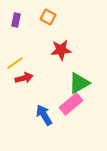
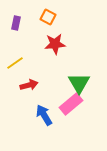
purple rectangle: moved 3 px down
red star: moved 6 px left, 6 px up
red arrow: moved 5 px right, 7 px down
green triangle: rotated 30 degrees counterclockwise
